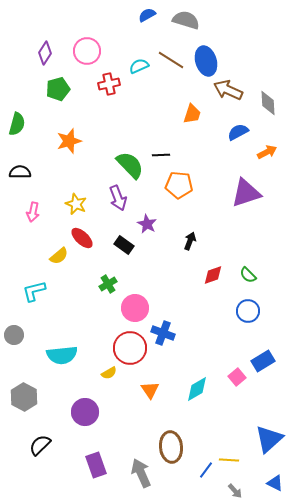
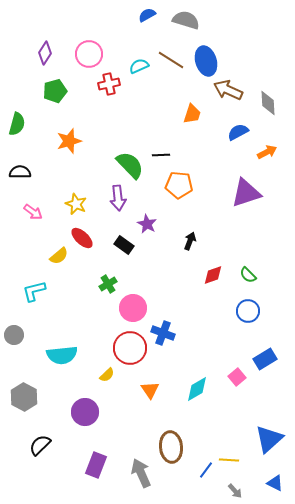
pink circle at (87, 51): moved 2 px right, 3 px down
green pentagon at (58, 89): moved 3 px left, 2 px down
purple arrow at (118, 198): rotated 15 degrees clockwise
pink arrow at (33, 212): rotated 66 degrees counterclockwise
pink circle at (135, 308): moved 2 px left
blue rectangle at (263, 361): moved 2 px right, 2 px up
yellow semicircle at (109, 373): moved 2 px left, 2 px down; rotated 14 degrees counterclockwise
purple rectangle at (96, 465): rotated 40 degrees clockwise
